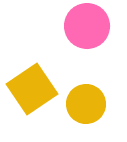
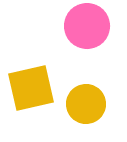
yellow square: moved 1 px left, 1 px up; rotated 21 degrees clockwise
